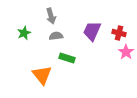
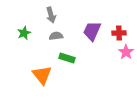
gray arrow: moved 1 px up
red cross: rotated 16 degrees counterclockwise
